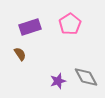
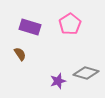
purple rectangle: rotated 35 degrees clockwise
gray diamond: moved 4 px up; rotated 45 degrees counterclockwise
